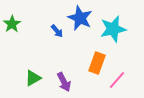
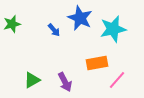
green star: rotated 18 degrees clockwise
blue arrow: moved 3 px left, 1 px up
orange rectangle: rotated 60 degrees clockwise
green triangle: moved 1 px left, 2 px down
purple arrow: moved 1 px right
